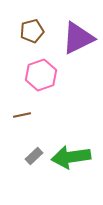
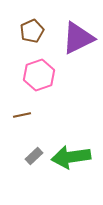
brown pentagon: rotated 10 degrees counterclockwise
pink hexagon: moved 2 px left
